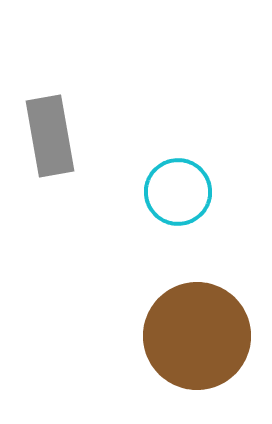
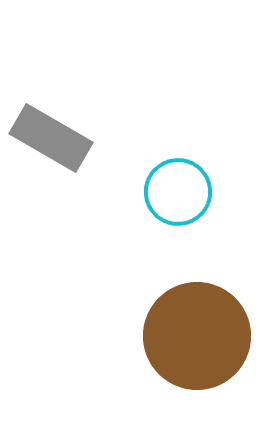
gray rectangle: moved 1 px right, 2 px down; rotated 50 degrees counterclockwise
